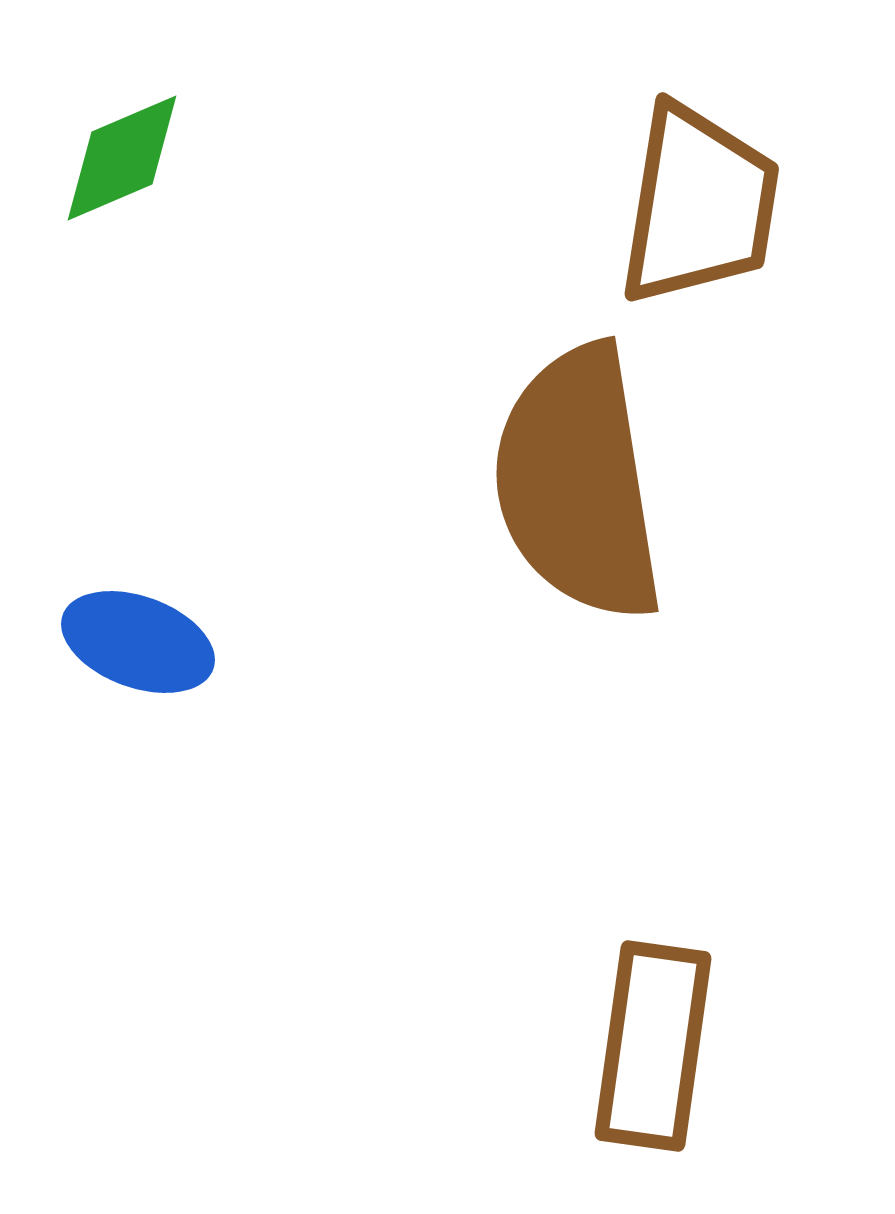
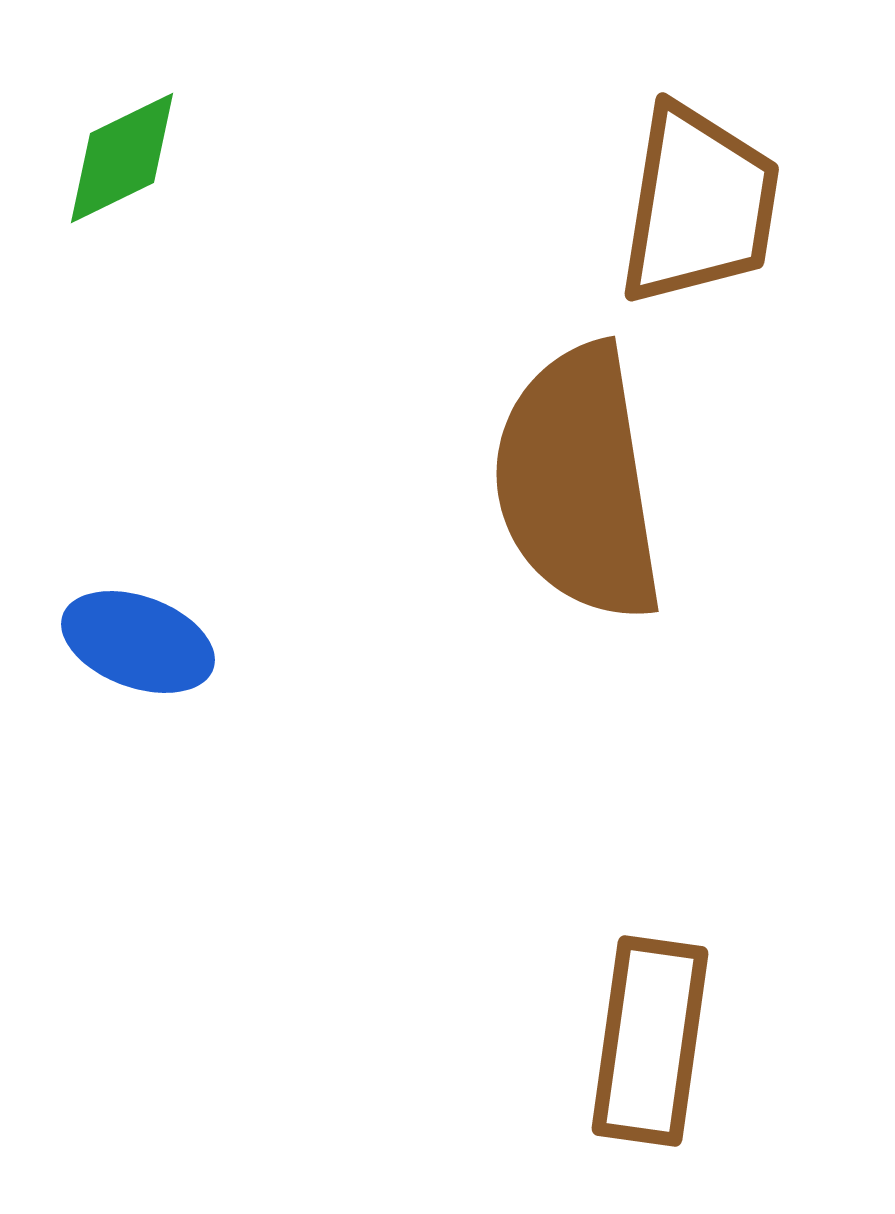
green diamond: rotated 3 degrees counterclockwise
brown rectangle: moved 3 px left, 5 px up
